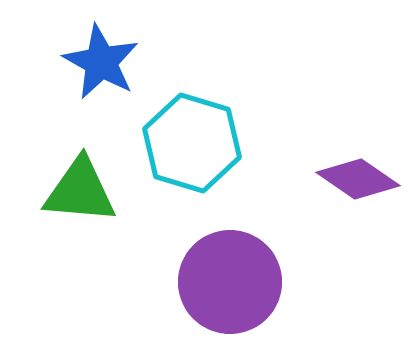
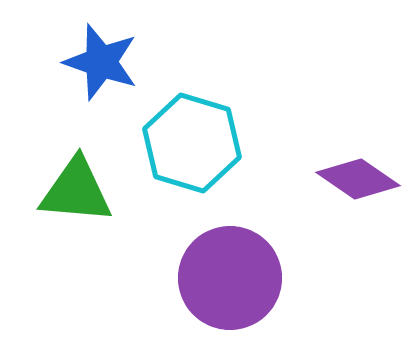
blue star: rotated 10 degrees counterclockwise
green triangle: moved 4 px left
purple circle: moved 4 px up
